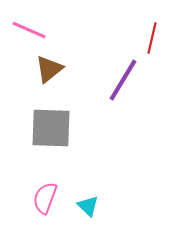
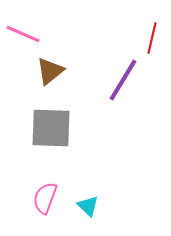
pink line: moved 6 px left, 4 px down
brown triangle: moved 1 px right, 2 px down
